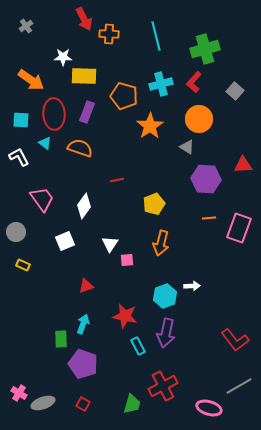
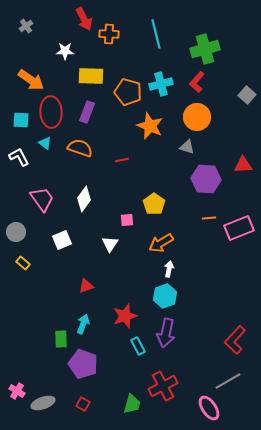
cyan line at (156, 36): moved 2 px up
white star at (63, 57): moved 2 px right, 6 px up
yellow rectangle at (84, 76): moved 7 px right
red L-shape at (194, 82): moved 3 px right
gray square at (235, 91): moved 12 px right, 4 px down
orange pentagon at (124, 96): moved 4 px right, 4 px up
red ellipse at (54, 114): moved 3 px left, 2 px up
orange circle at (199, 119): moved 2 px left, 2 px up
orange star at (150, 126): rotated 16 degrees counterclockwise
gray triangle at (187, 147): rotated 14 degrees counterclockwise
red line at (117, 180): moved 5 px right, 20 px up
yellow pentagon at (154, 204): rotated 15 degrees counterclockwise
white diamond at (84, 206): moved 7 px up
pink rectangle at (239, 228): rotated 48 degrees clockwise
white square at (65, 241): moved 3 px left, 1 px up
orange arrow at (161, 243): rotated 45 degrees clockwise
pink square at (127, 260): moved 40 px up
yellow rectangle at (23, 265): moved 2 px up; rotated 16 degrees clockwise
white arrow at (192, 286): moved 23 px left, 17 px up; rotated 77 degrees counterclockwise
red star at (125, 316): rotated 30 degrees counterclockwise
red L-shape at (235, 340): rotated 80 degrees clockwise
gray line at (239, 386): moved 11 px left, 5 px up
pink cross at (19, 393): moved 2 px left, 2 px up
pink ellipse at (209, 408): rotated 40 degrees clockwise
